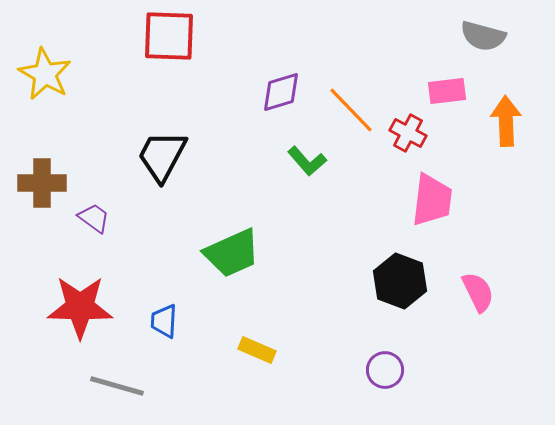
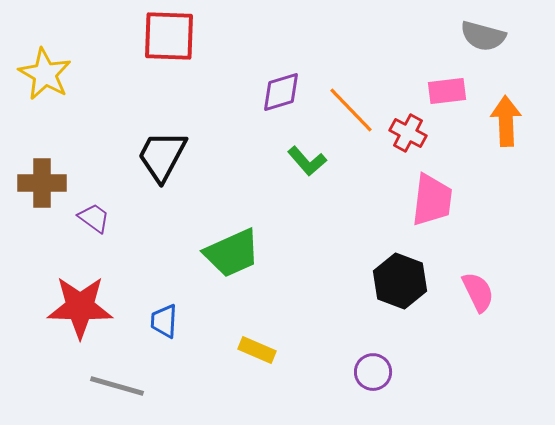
purple circle: moved 12 px left, 2 px down
